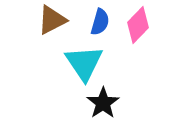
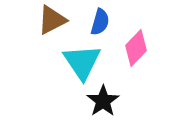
pink diamond: moved 2 px left, 23 px down
cyan triangle: moved 2 px left, 1 px up
black star: moved 2 px up
